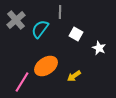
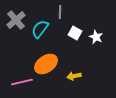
white square: moved 1 px left, 1 px up
white star: moved 3 px left, 11 px up
orange ellipse: moved 2 px up
yellow arrow: rotated 24 degrees clockwise
pink line: rotated 45 degrees clockwise
